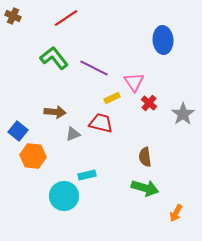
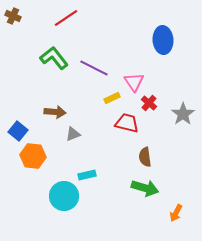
red trapezoid: moved 26 px right
